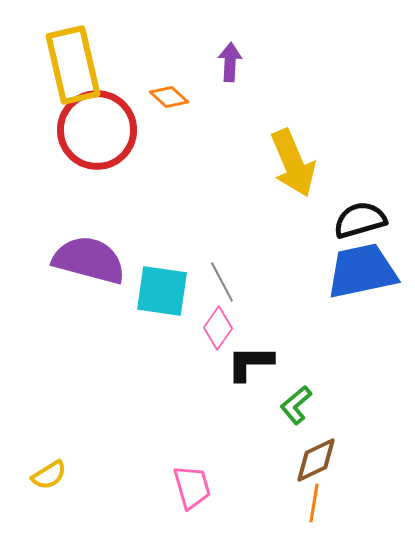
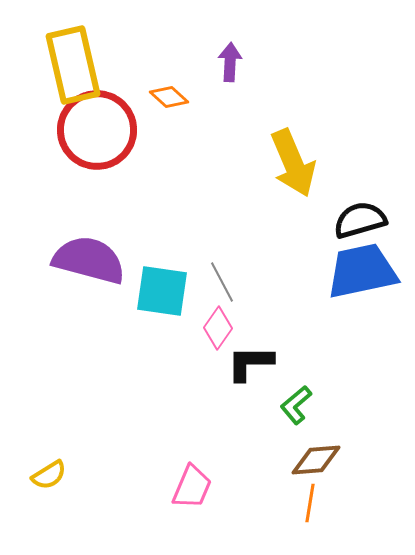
brown diamond: rotated 21 degrees clockwise
pink trapezoid: rotated 39 degrees clockwise
orange line: moved 4 px left
